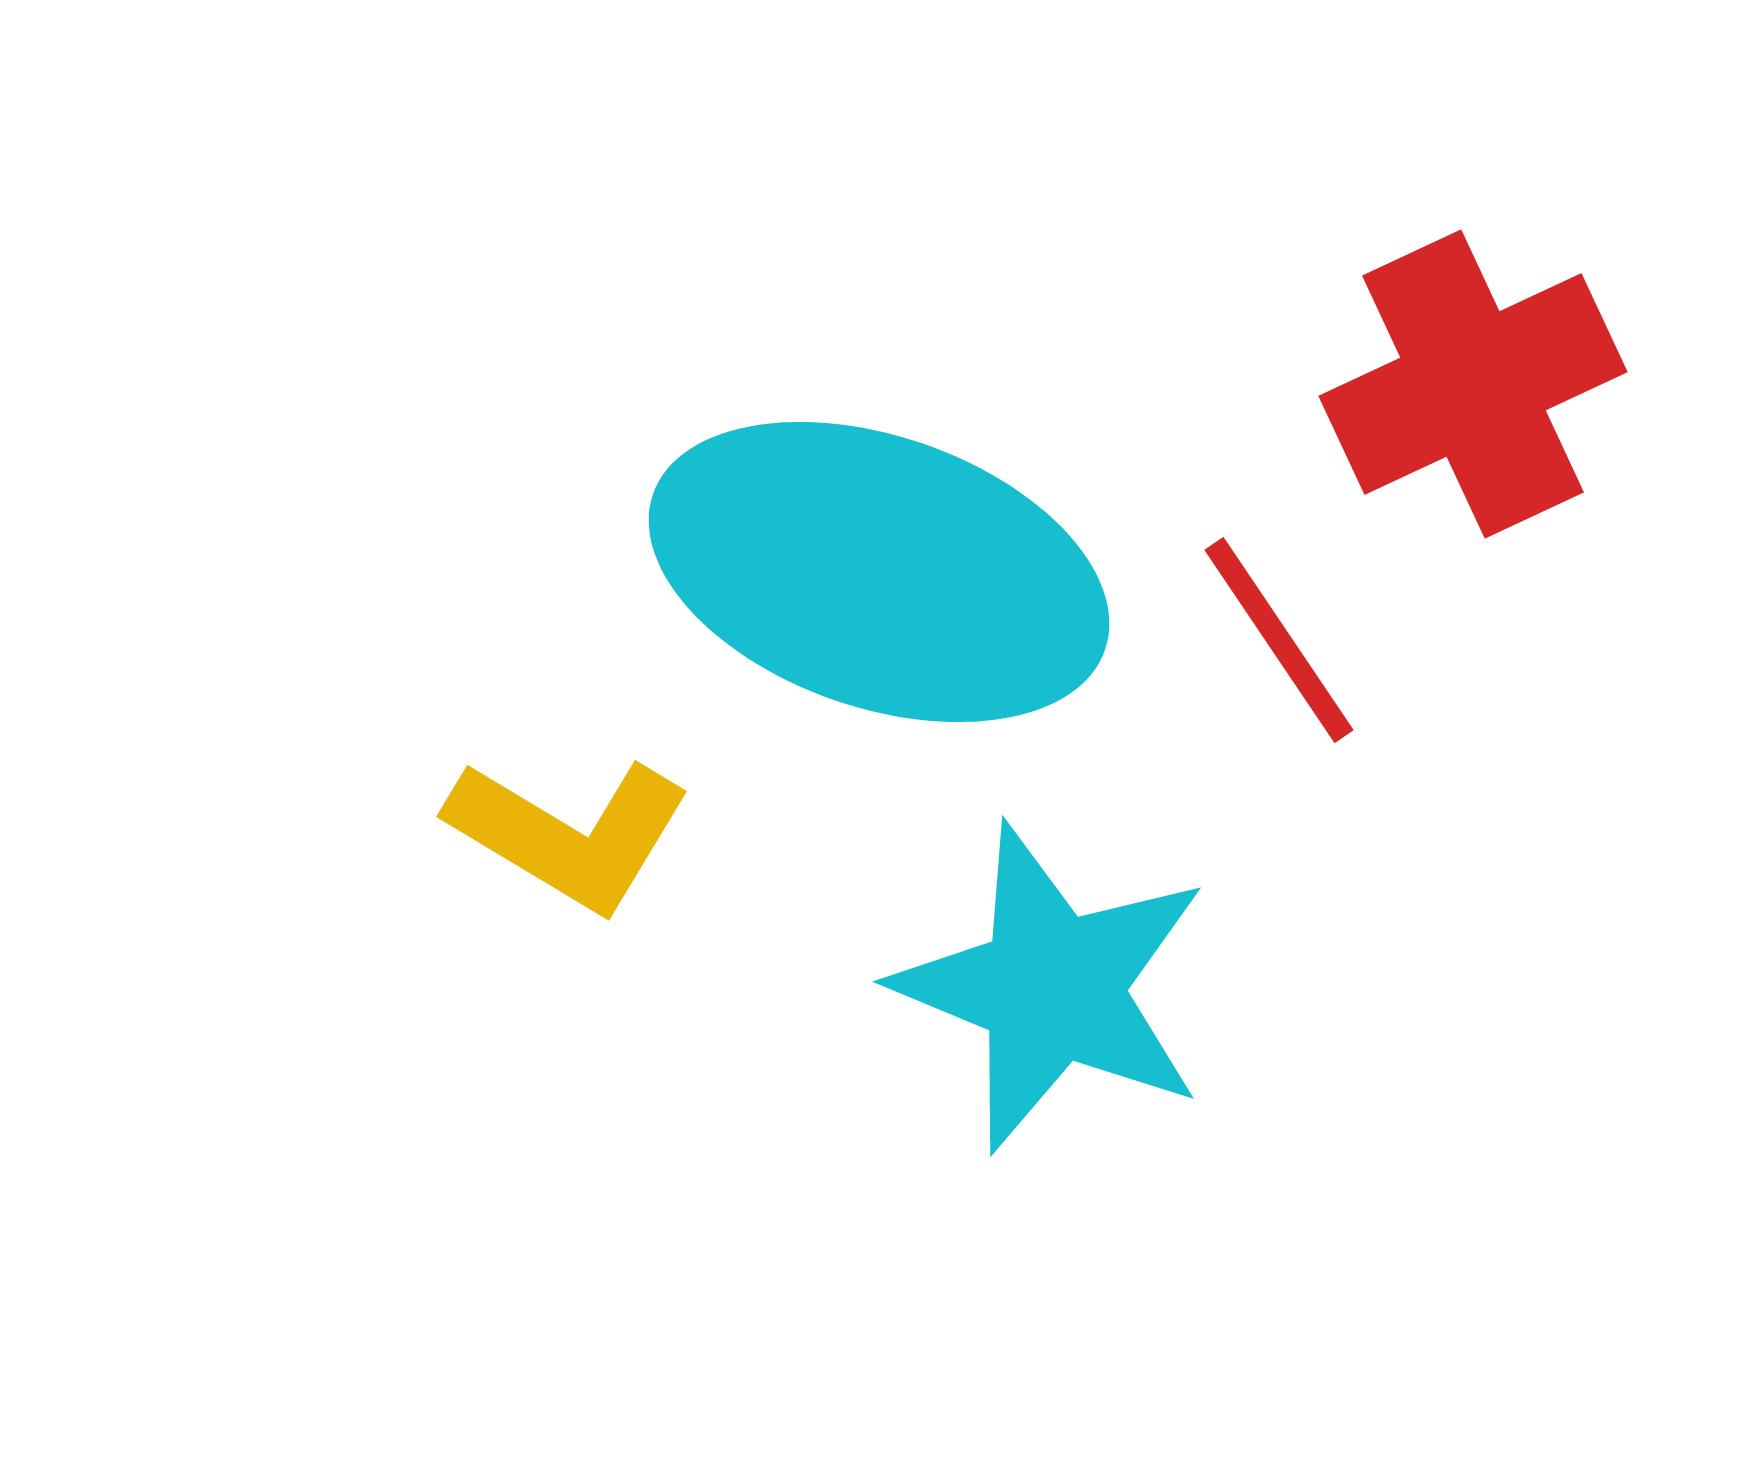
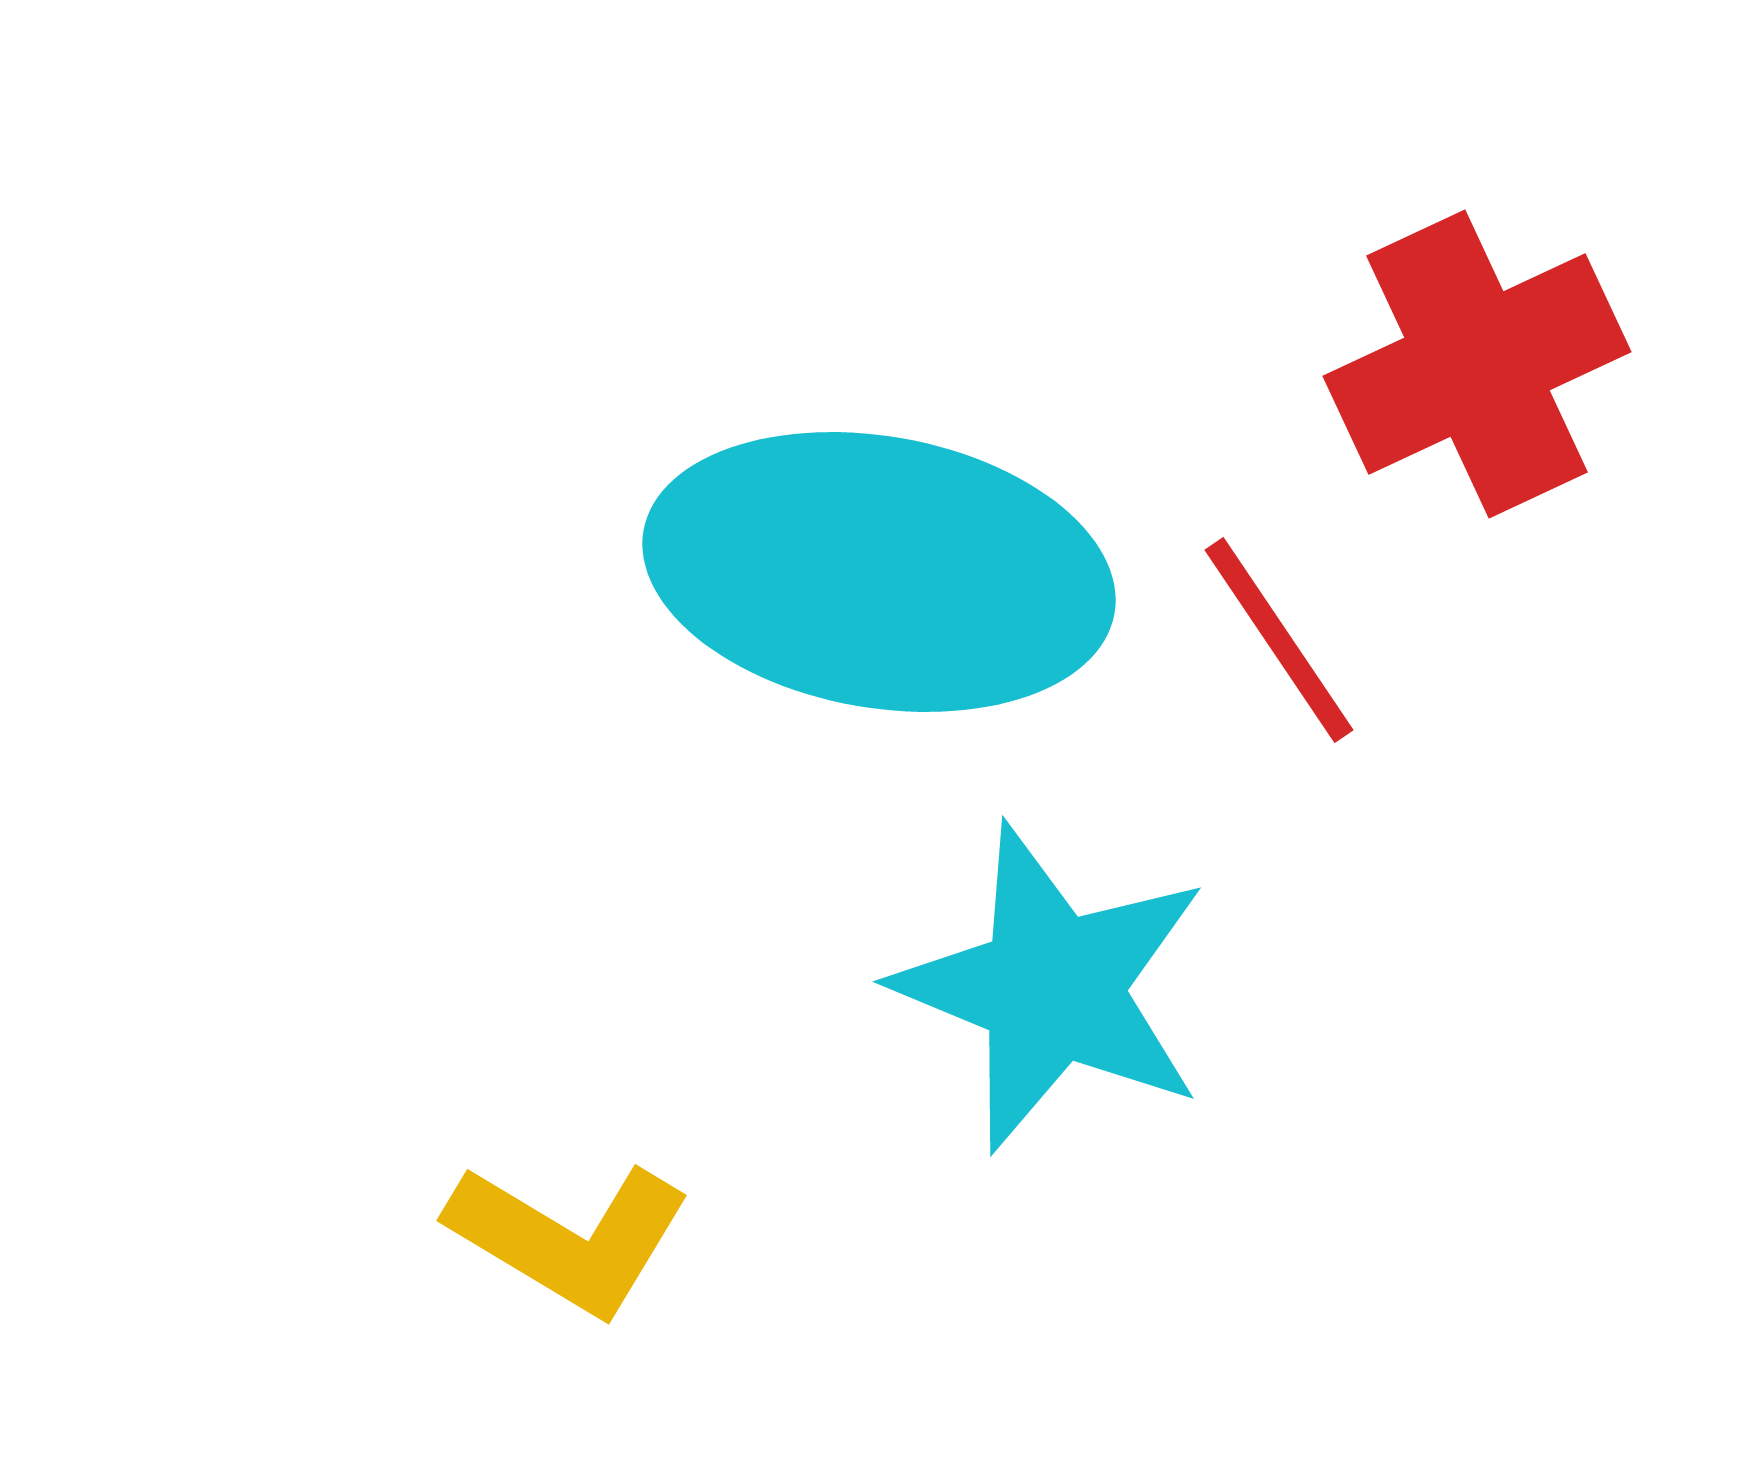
red cross: moved 4 px right, 20 px up
cyan ellipse: rotated 9 degrees counterclockwise
yellow L-shape: moved 404 px down
